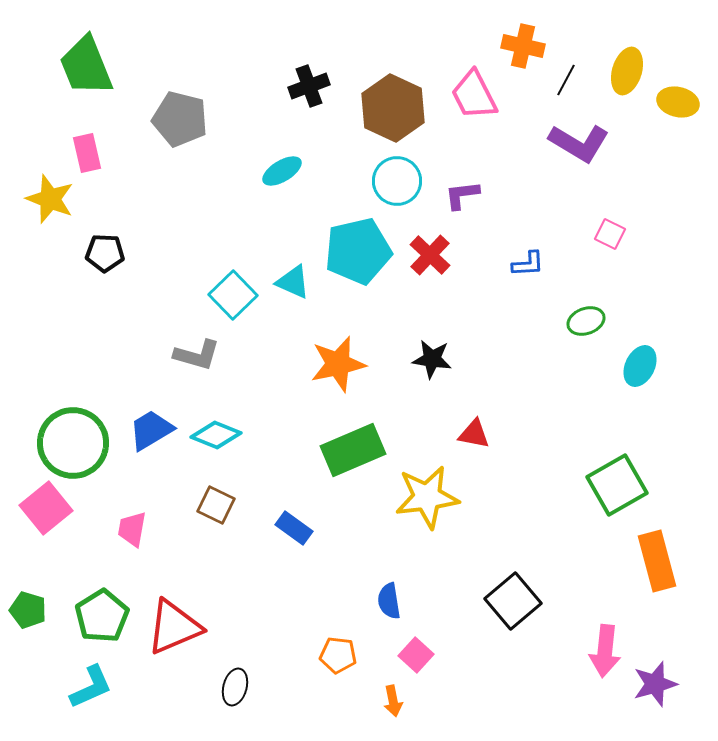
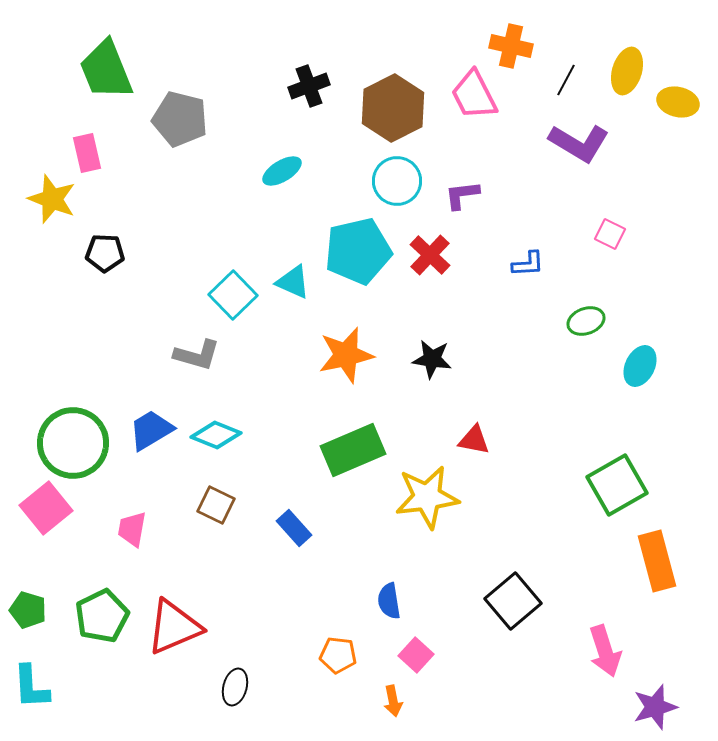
orange cross at (523, 46): moved 12 px left
green trapezoid at (86, 66): moved 20 px right, 4 px down
brown hexagon at (393, 108): rotated 8 degrees clockwise
yellow star at (50, 199): moved 2 px right
orange star at (338, 364): moved 8 px right, 9 px up
red triangle at (474, 434): moved 6 px down
blue rectangle at (294, 528): rotated 12 degrees clockwise
green pentagon at (102, 616): rotated 6 degrees clockwise
pink arrow at (605, 651): rotated 24 degrees counterclockwise
purple star at (655, 684): moved 23 px down
cyan L-shape at (91, 687): moved 60 px left; rotated 111 degrees clockwise
